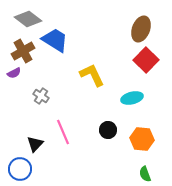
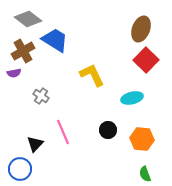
purple semicircle: rotated 16 degrees clockwise
